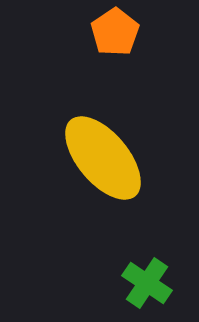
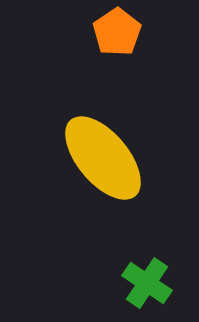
orange pentagon: moved 2 px right
